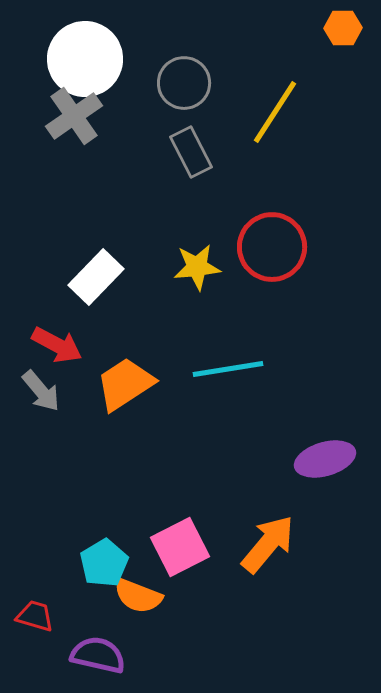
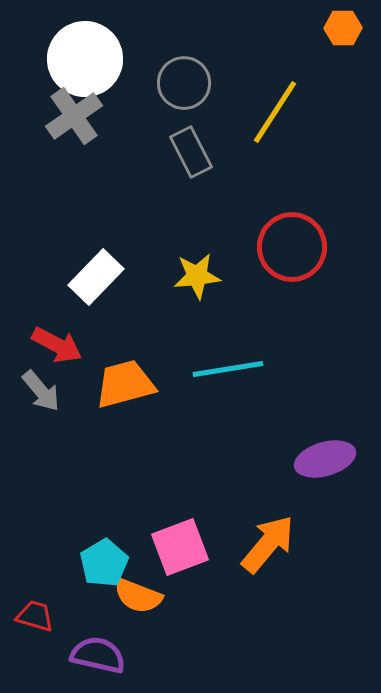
red circle: moved 20 px right
yellow star: moved 9 px down
orange trapezoid: rotated 18 degrees clockwise
pink square: rotated 6 degrees clockwise
